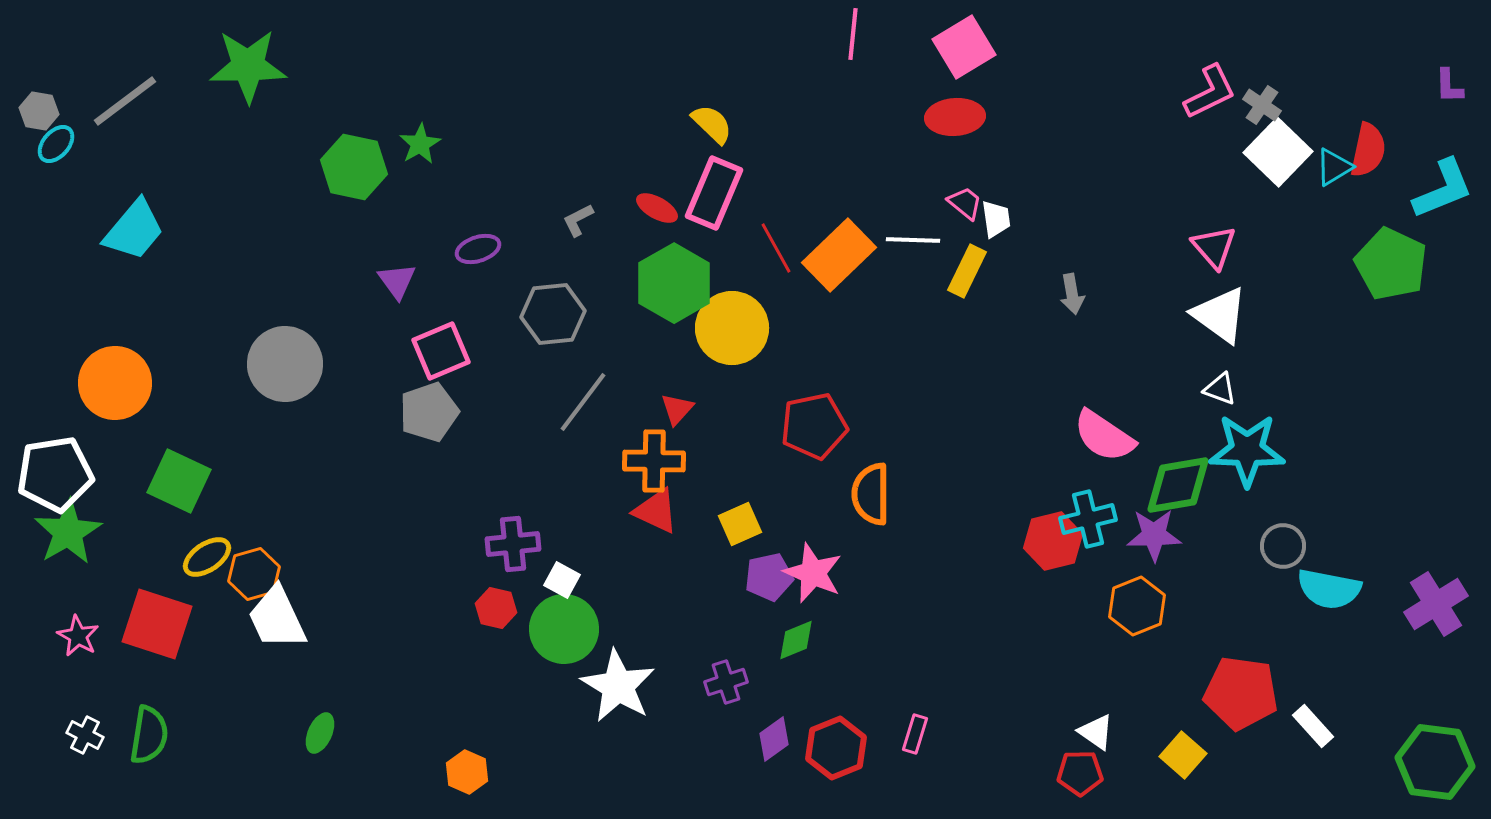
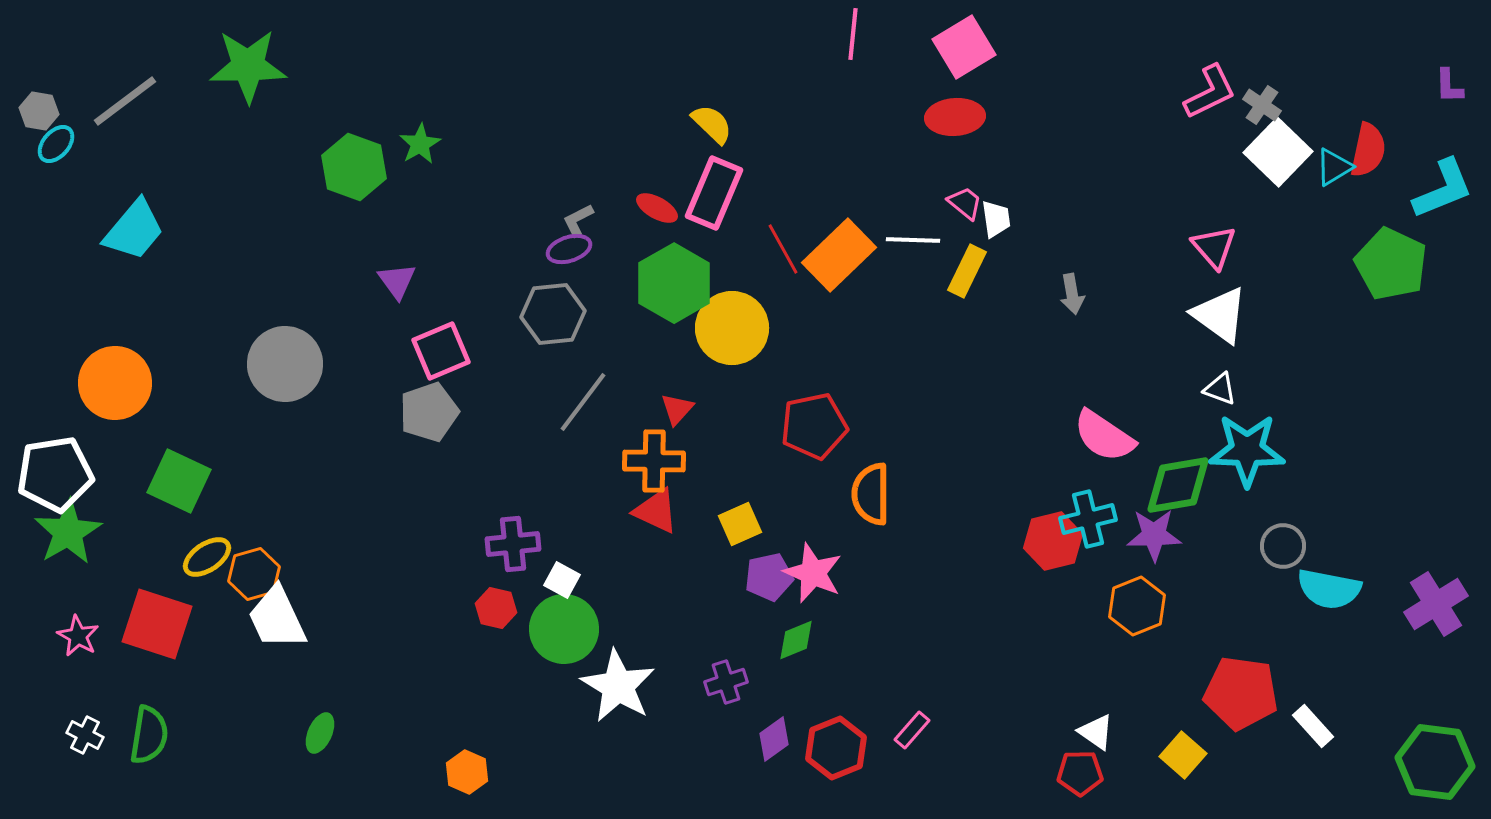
green hexagon at (354, 167): rotated 8 degrees clockwise
red line at (776, 248): moved 7 px right, 1 px down
purple ellipse at (478, 249): moved 91 px right
pink rectangle at (915, 734): moved 3 px left, 4 px up; rotated 24 degrees clockwise
